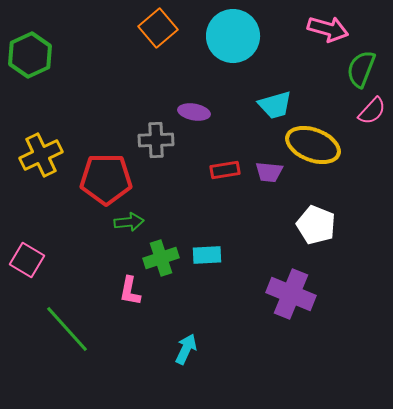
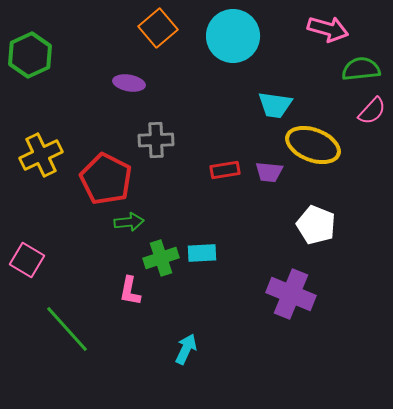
green semicircle: rotated 63 degrees clockwise
cyan trapezoid: rotated 24 degrees clockwise
purple ellipse: moved 65 px left, 29 px up
red pentagon: rotated 27 degrees clockwise
cyan rectangle: moved 5 px left, 2 px up
